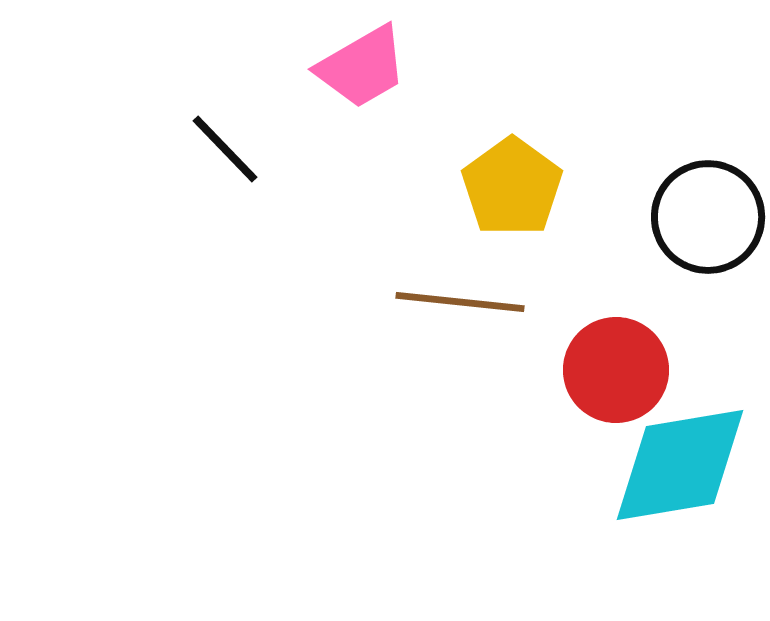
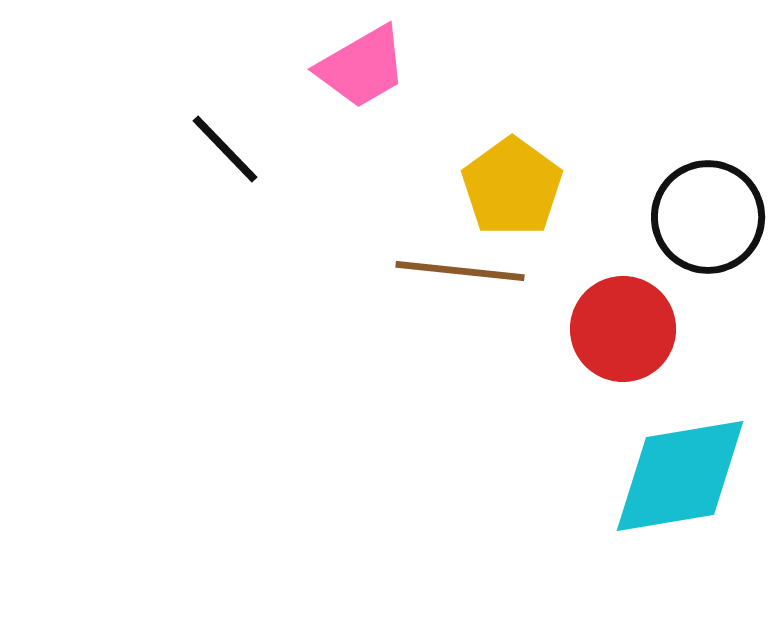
brown line: moved 31 px up
red circle: moved 7 px right, 41 px up
cyan diamond: moved 11 px down
